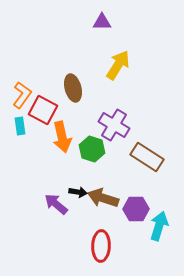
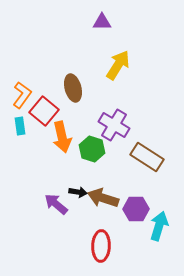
red square: moved 1 px right, 1 px down; rotated 12 degrees clockwise
